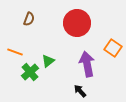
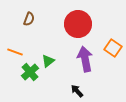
red circle: moved 1 px right, 1 px down
purple arrow: moved 2 px left, 5 px up
black arrow: moved 3 px left
